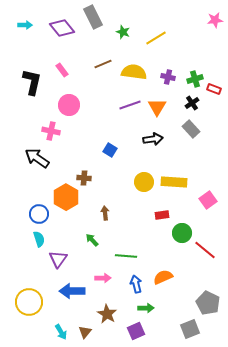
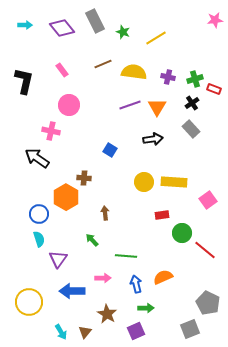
gray rectangle at (93, 17): moved 2 px right, 4 px down
black L-shape at (32, 82): moved 8 px left, 1 px up
